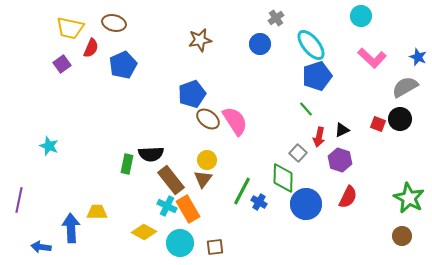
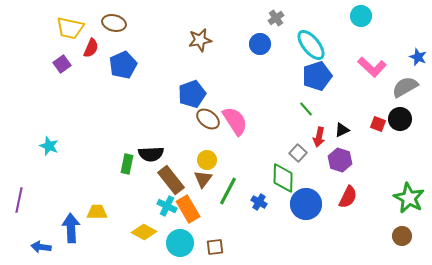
pink L-shape at (372, 58): moved 9 px down
green line at (242, 191): moved 14 px left
